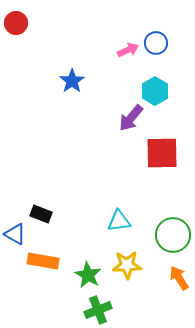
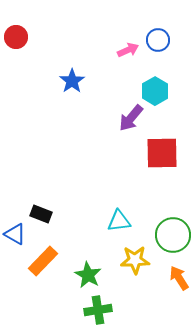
red circle: moved 14 px down
blue circle: moved 2 px right, 3 px up
orange rectangle: rotated 56 degrees counterclockwise
yellow star: moved 8 px right, 5 px up
green cross: rotated 12 degrees clockwise
